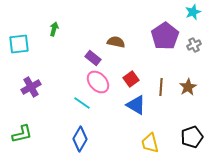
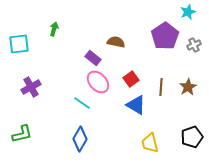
cyan star: moved 5 px left
